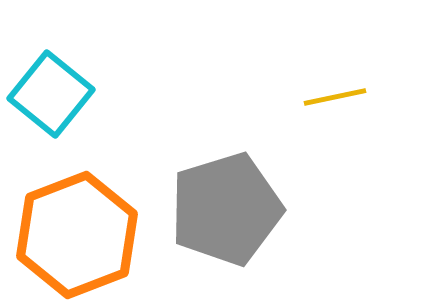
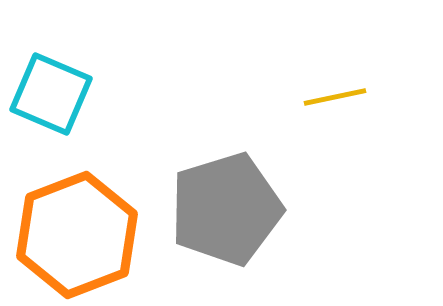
cyan square: rotated 16 degrees counterclockwise
